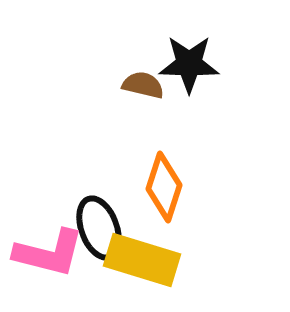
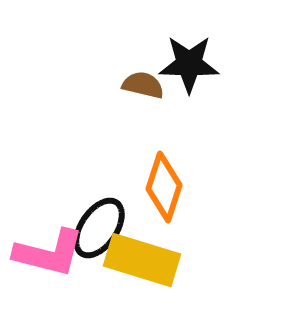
black ellipse: rotated 54 degrees clockwise
